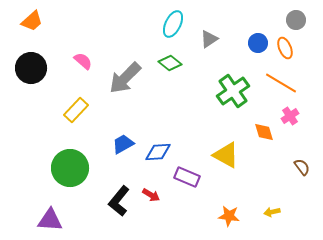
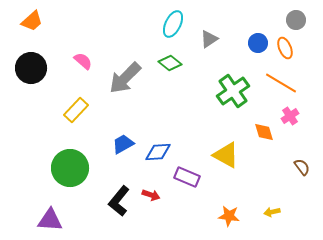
red arrow: rotated 12 degrees counterclockwise
